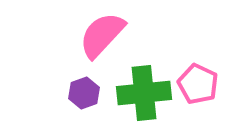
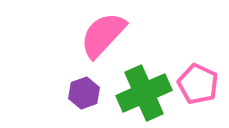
pink semicircle: moved 1 px right
green cross: rotated 18 degrees counterclockwise
